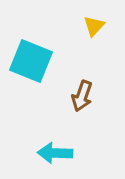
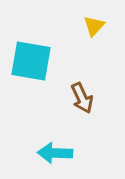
cyan square: rotated 12 degrees counterclockwise
brown arrow: moved 2 px down; rotated 44 degrees counterclockwise
